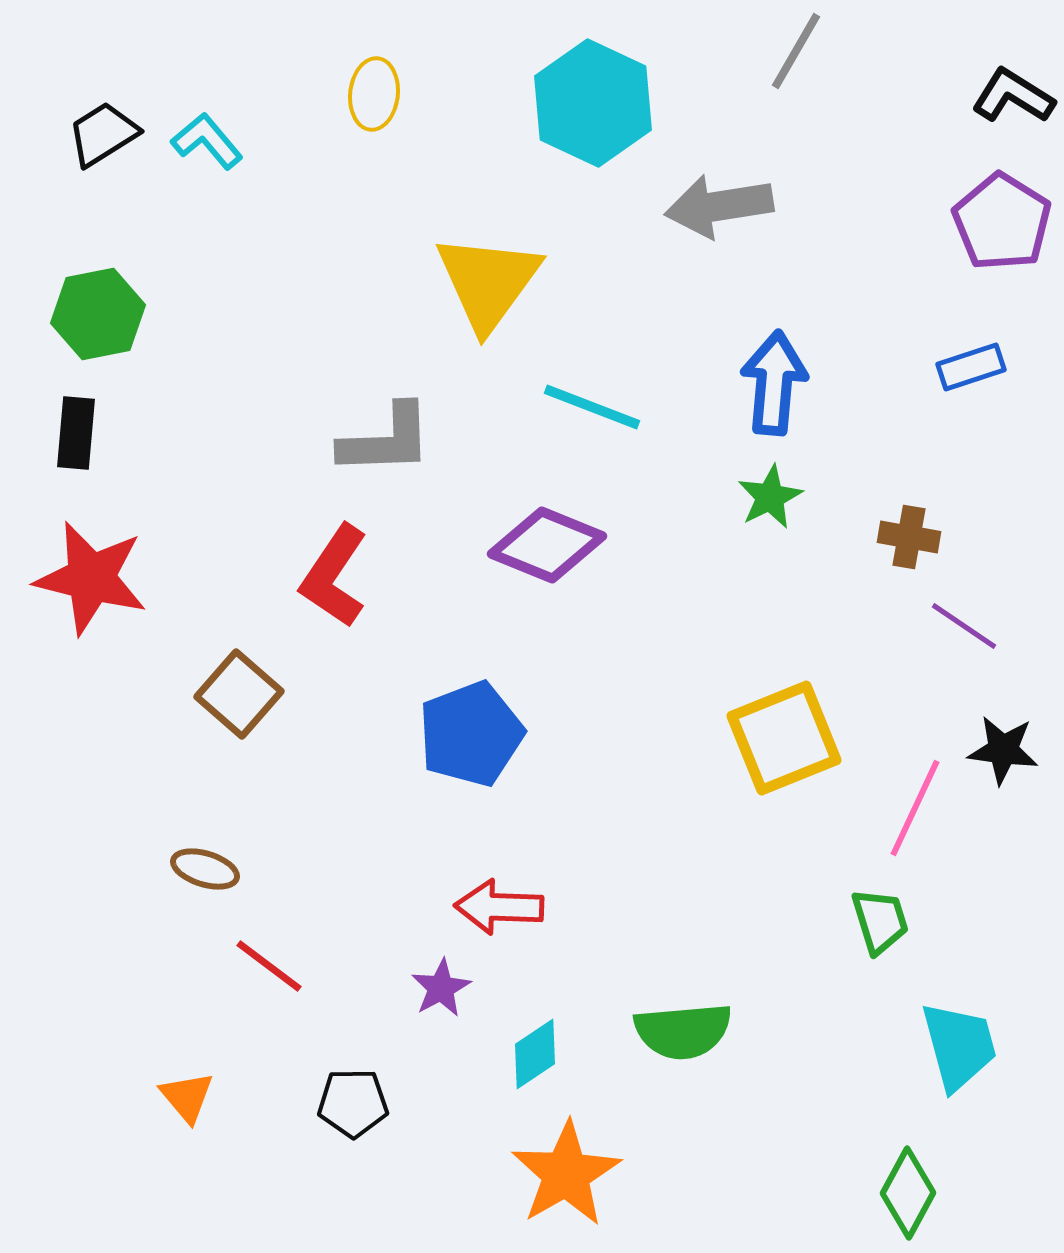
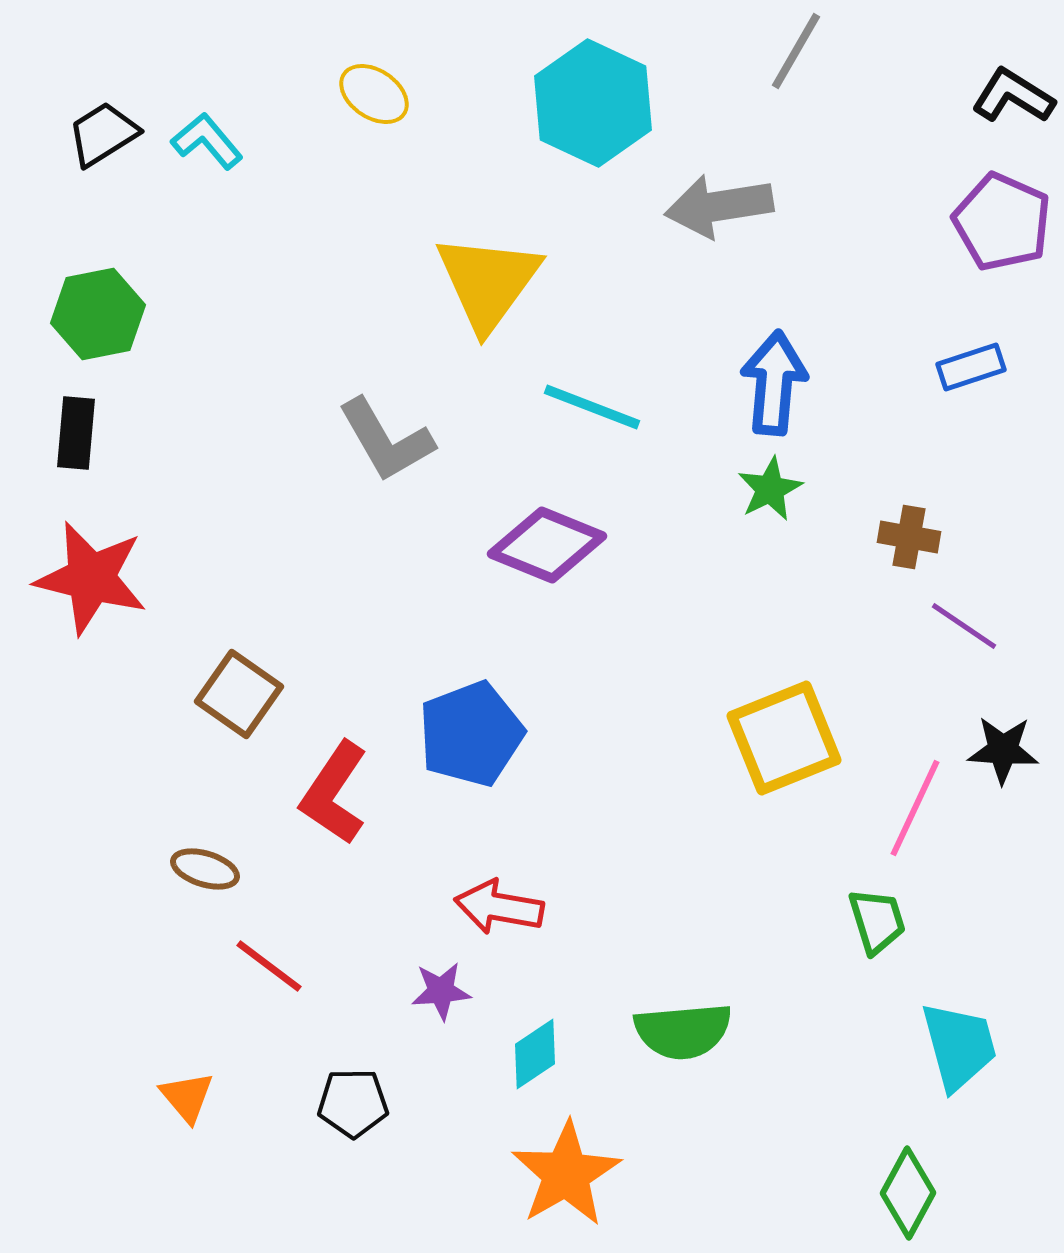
yellow ellipse: rotated 62 degrees counterclockwise
purple pentagon: rotated 8 degrees counterclockwise
gray L-shape: rotated 62 degrees clockwise
green star: moved 8 px up
red L-shape: moved 217 px down
brown square: rotated 6 degrees counterclockwise
black star: rotated 4 degrees counterclockwise
red arrow: rotated 8 degrees clockwise
green trapezoid: moved 3 px left
purple star: moved 3 px down; rotated 24 degrees clockwise
